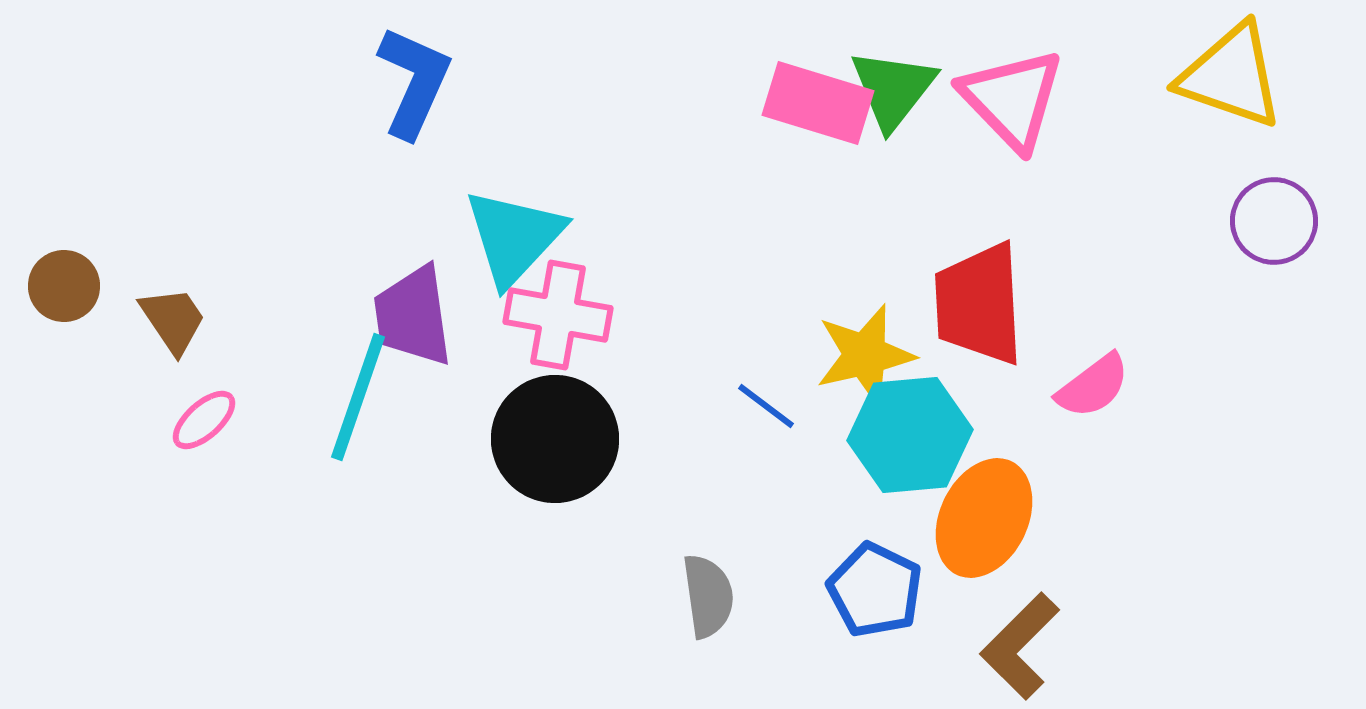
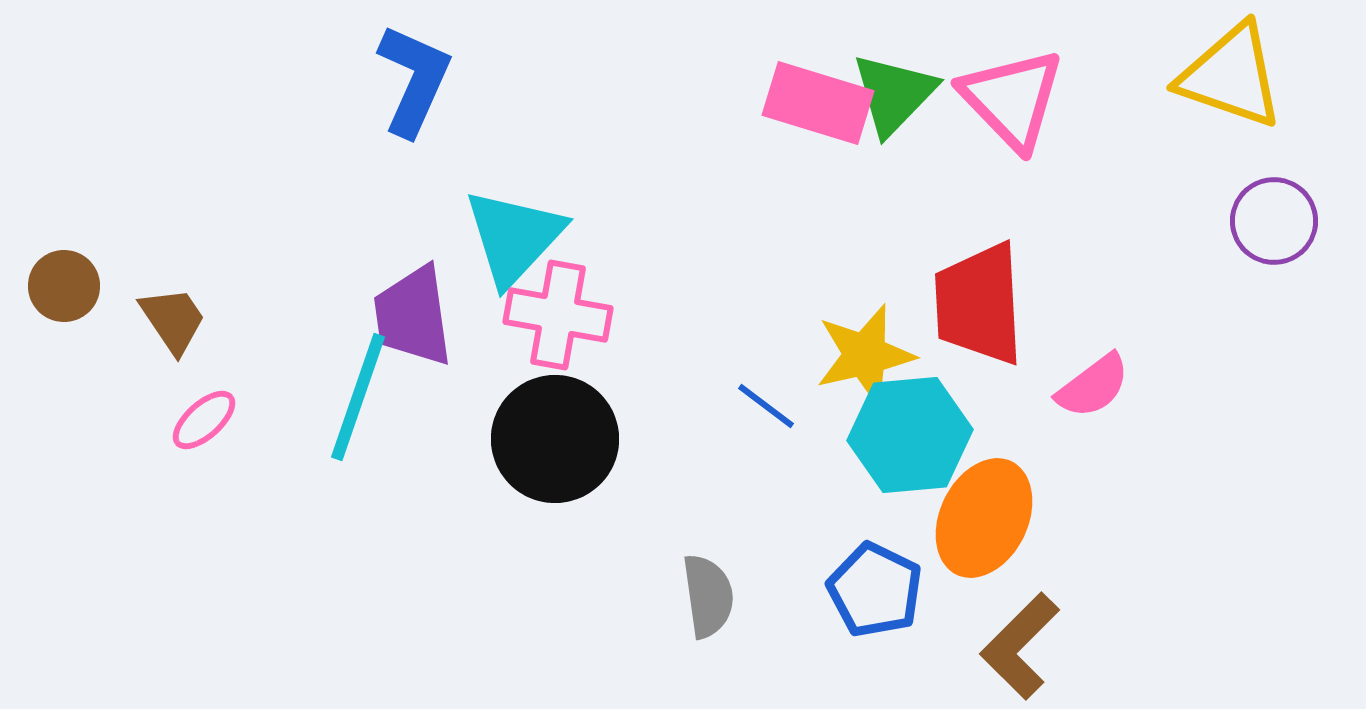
blue L-shape: moved 2 px up
green triangle: moved 1 px right, 5 px down; rotated 6 degrees clockwise
